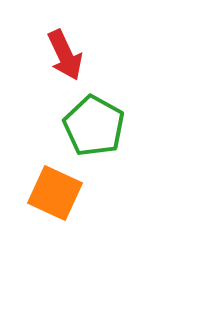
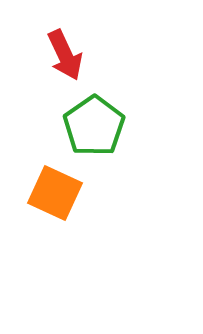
green pentagon: rotated 8 degrees clockwise
